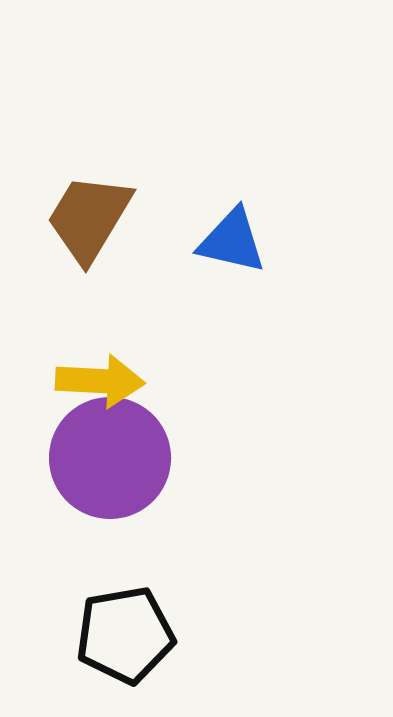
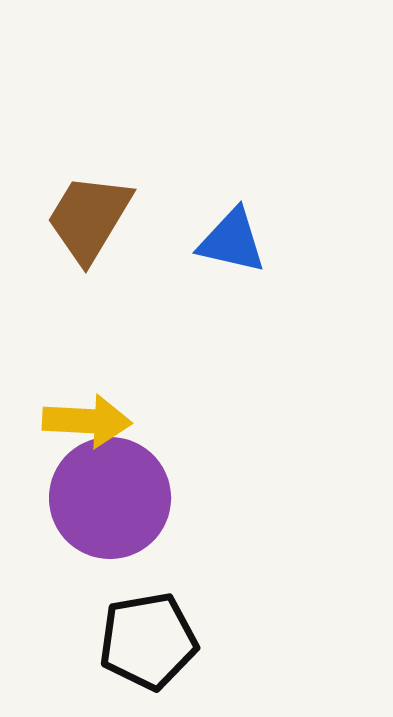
yellow arrow: moved 13 px left, 40 px down
purple circle: moved 40 px down
black pentagon: moved 23 px right, 6 px down
